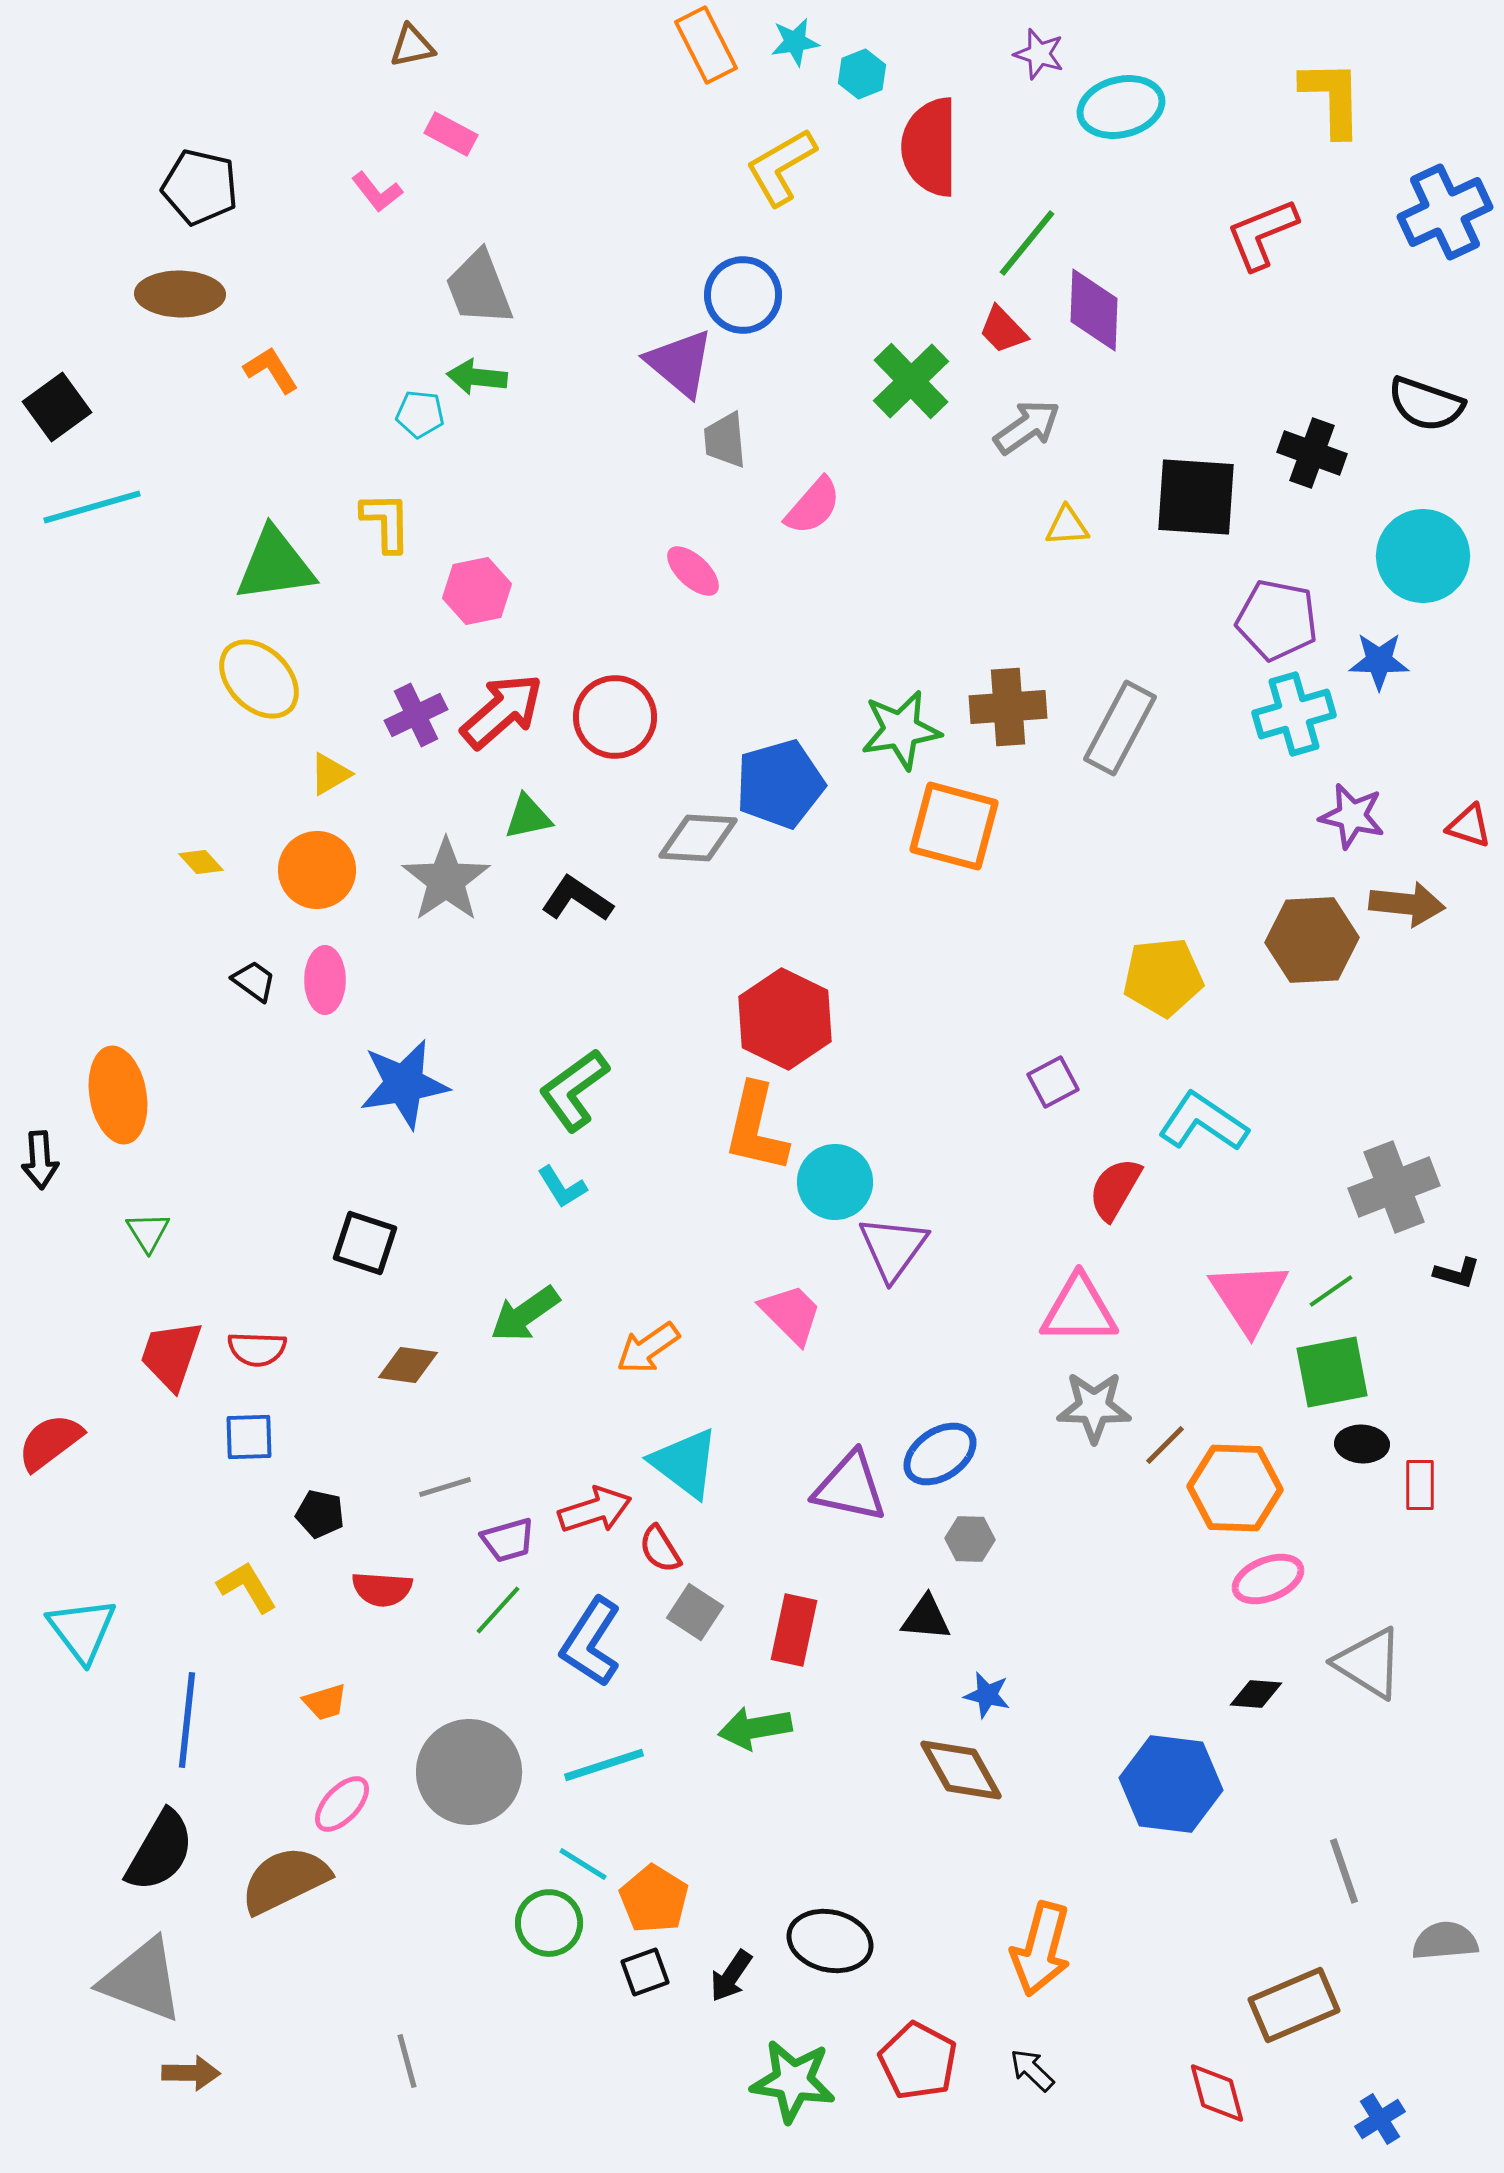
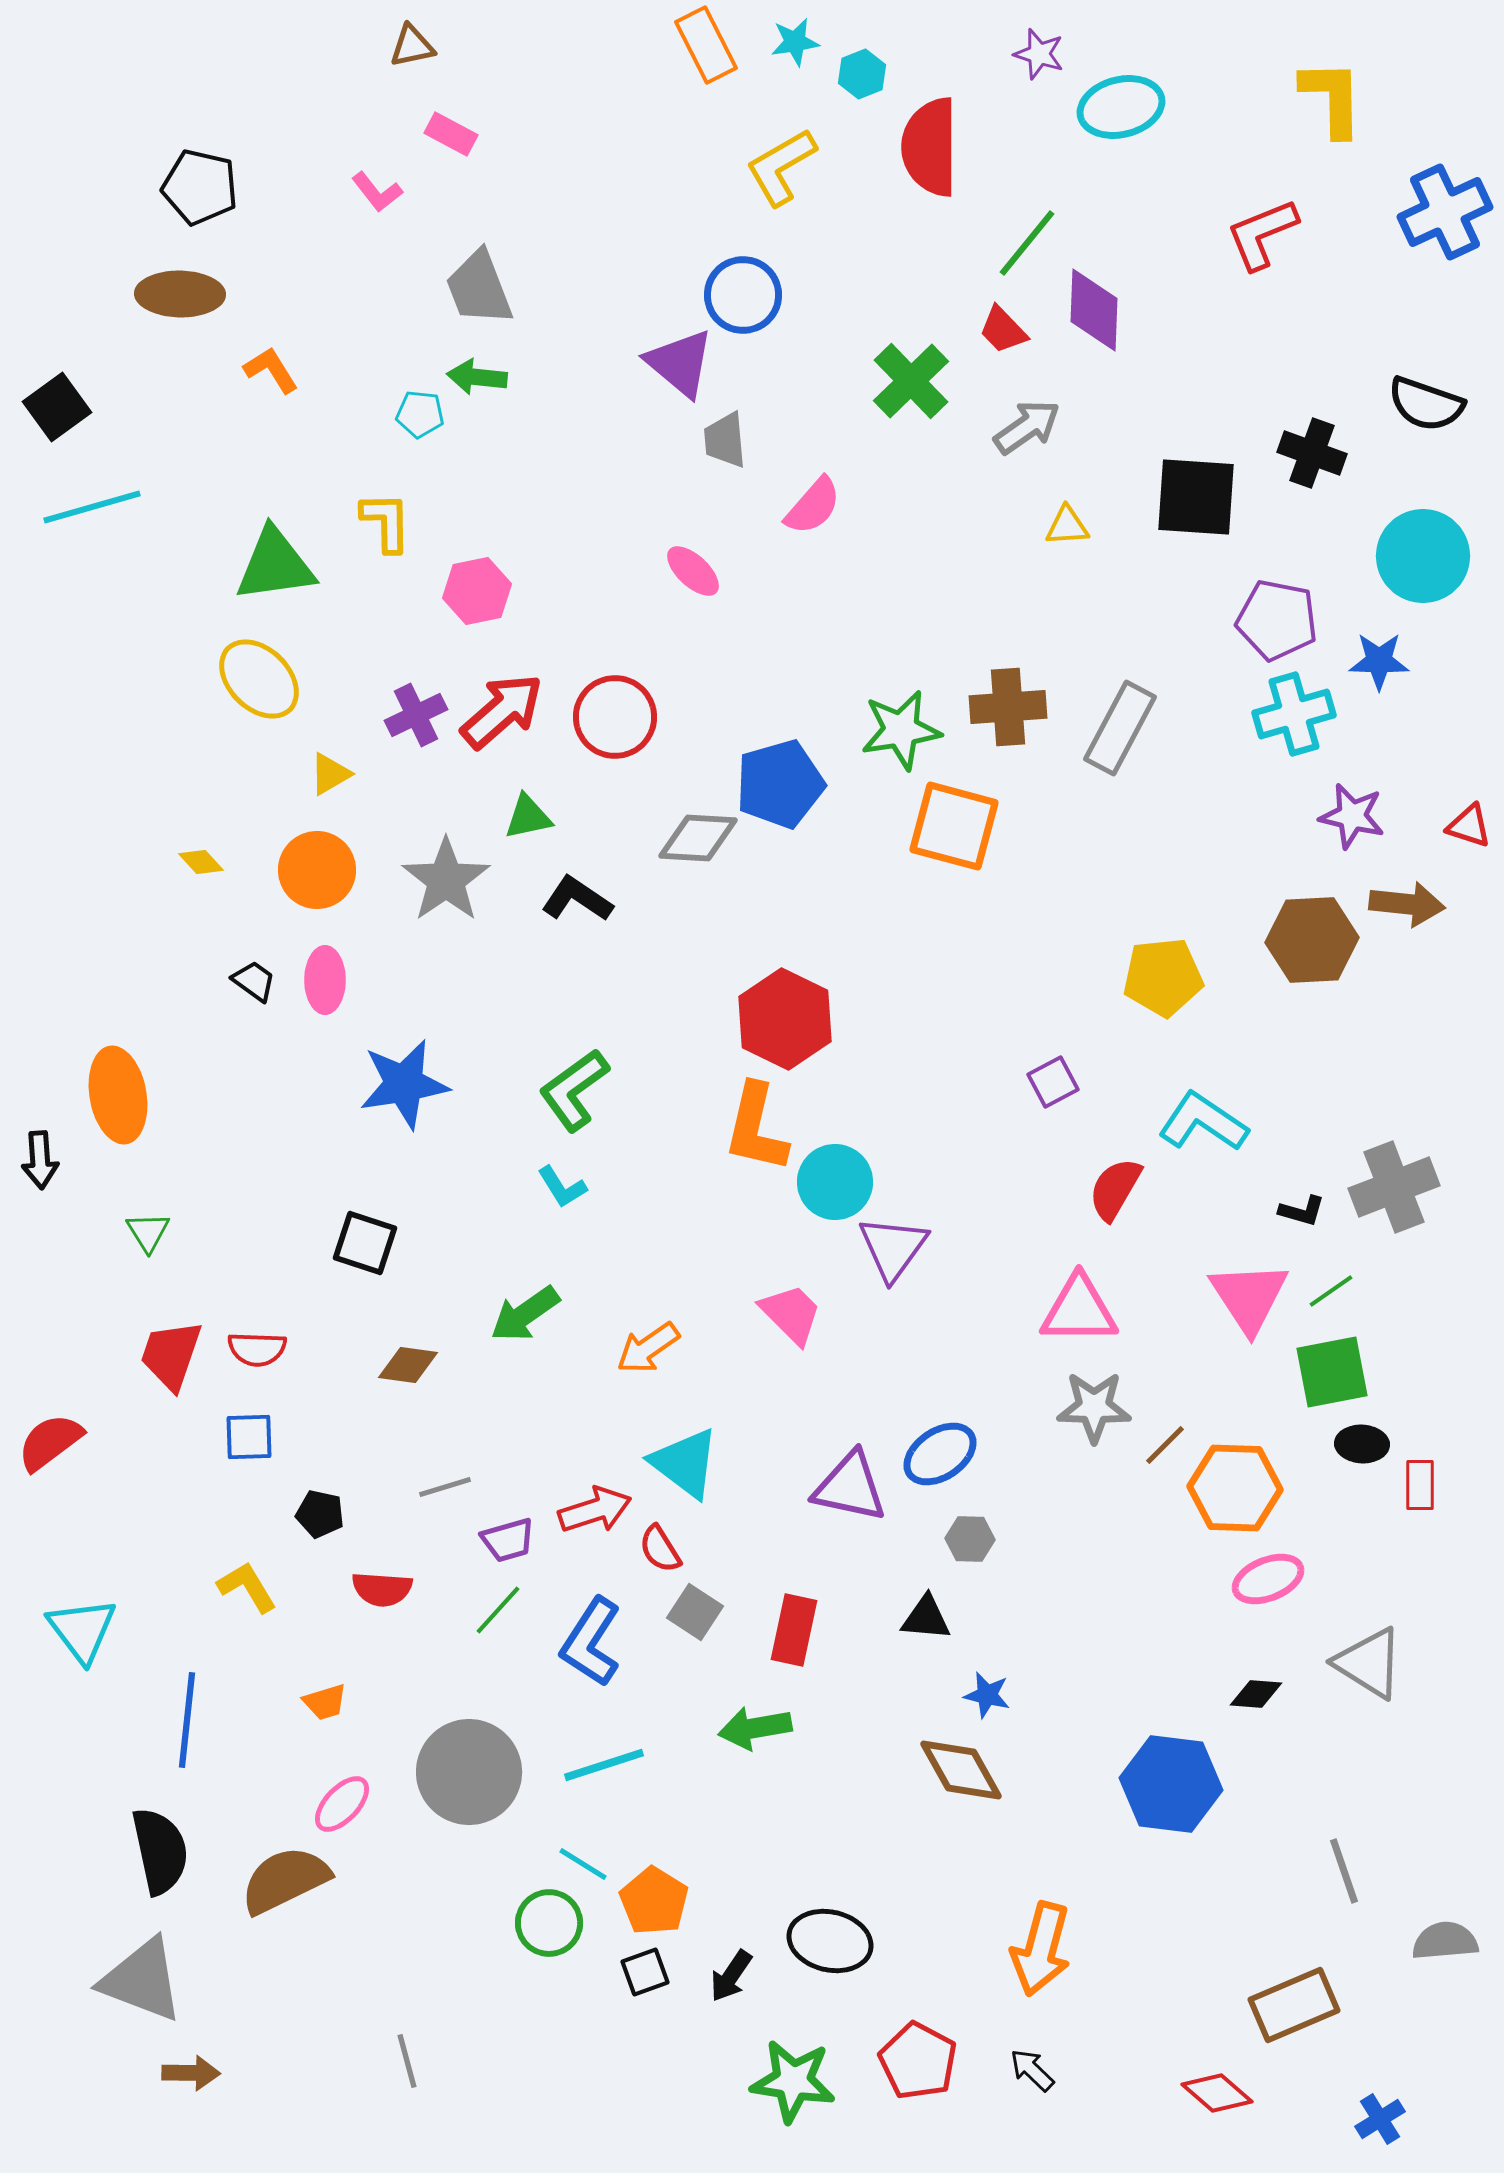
black L-shape at (1457, 1273): moved 155 px left, 62 px up
black semicircle at (160, 1851): rotated 42 degrees counterclockwise
orange pentagon at (654, 1899): moved 2 px down
red diamond at (1217, 2093): rotated 34 degrees counterclockwise
